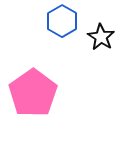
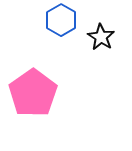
blue hexagon: moved 1 px left, 1 px up
